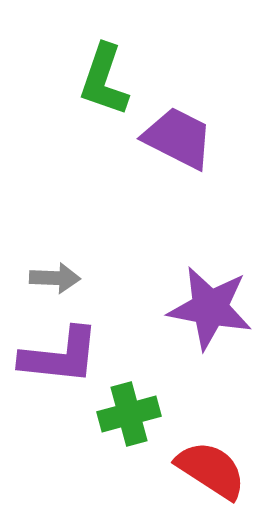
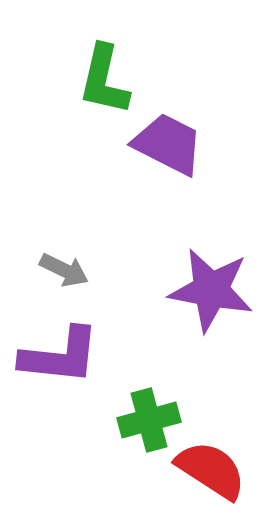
green L-shape: rotated 6 degrees counterclockwise
purple trapezoid: moved 10 px left, 6 px down
gray arrow: moved 9 px right, 8 px up; rotated 24 degrees clockwise
purple star: moved 1 px right, 18 px up
green cross: moved 20 px right, 6 px down
